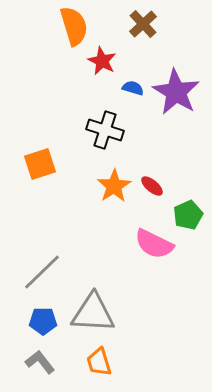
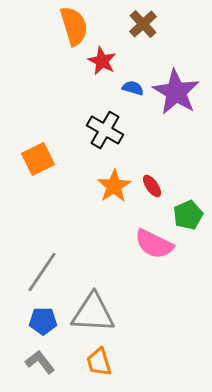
black cross: rotated 12 degrees clockwise
orange square: moved 2 px left, 5 px up; rotated 8 degrees counterclockwise
red ellipse: rotated 15 degrees clockwise
gray line: rotated 12 degrees counterclockwise
